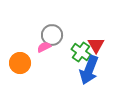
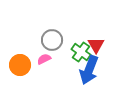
gray circle: moved 5 px down
pink semicircle: moved 12 px down
orange circle: moved 2 px down
